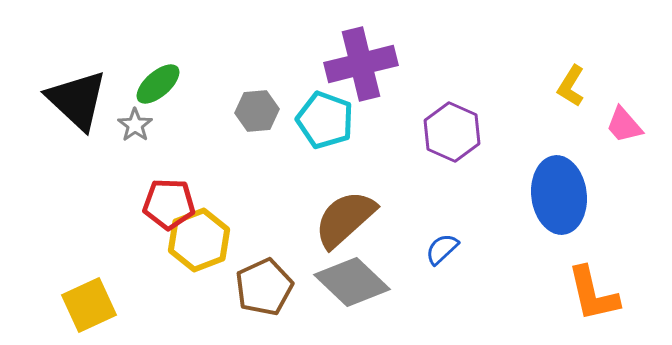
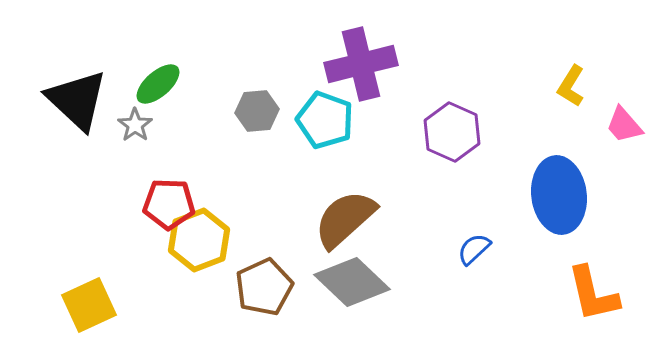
blue semicircle: moved 32 px right
